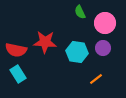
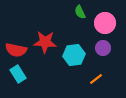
cyan hexagon: moved 3 px left, 3 px down; rotated 15 degrees counterclockwise
